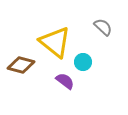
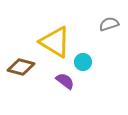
gray semicircle: moved 6 px right, 3 px up; rotated 60 degrees counterclockwise
yellow triangle: rotated 8 degrees counterclockwise
brown diamond: moved 2 px down
